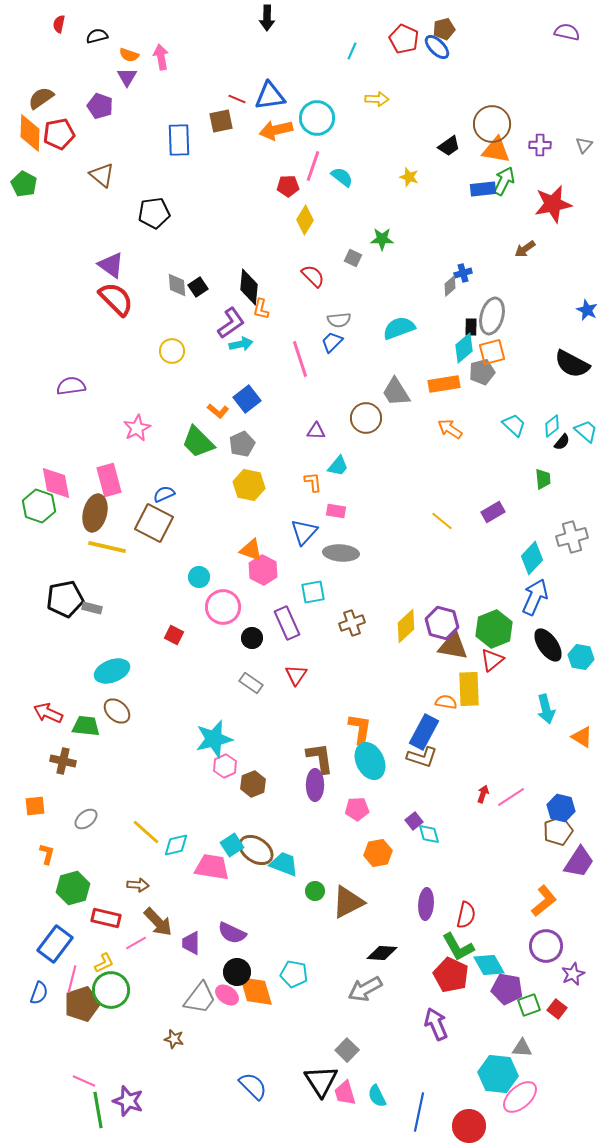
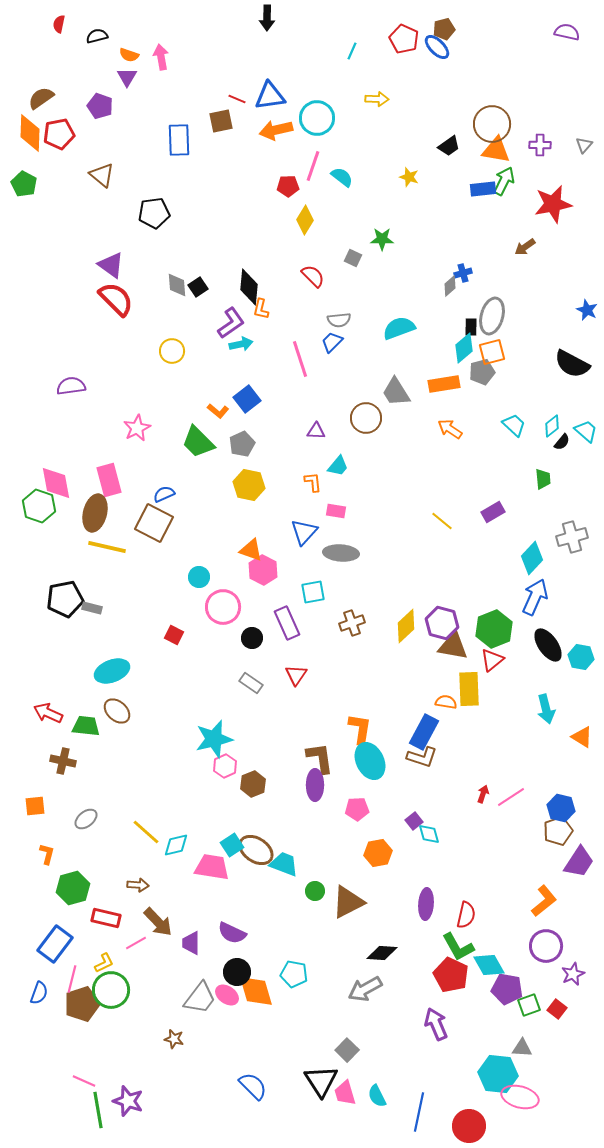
brown arrow at (525, 249): moved 2 px up
pink ellipse at (520, 1097): rotated 57 degrees clockwise
